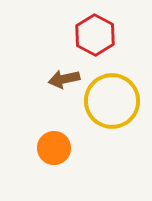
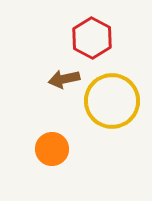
red hexagon: moved 3 px left, 3 px down
orange circle: moved 2 px left, 1 px down
